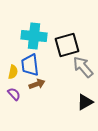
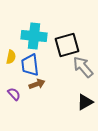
yellow semicircle: moved 2 px left, 15 px up
